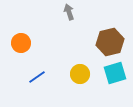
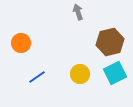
gray arrow: moved 9 px right
cyan square: rotated 10 degrees counterclockwise
